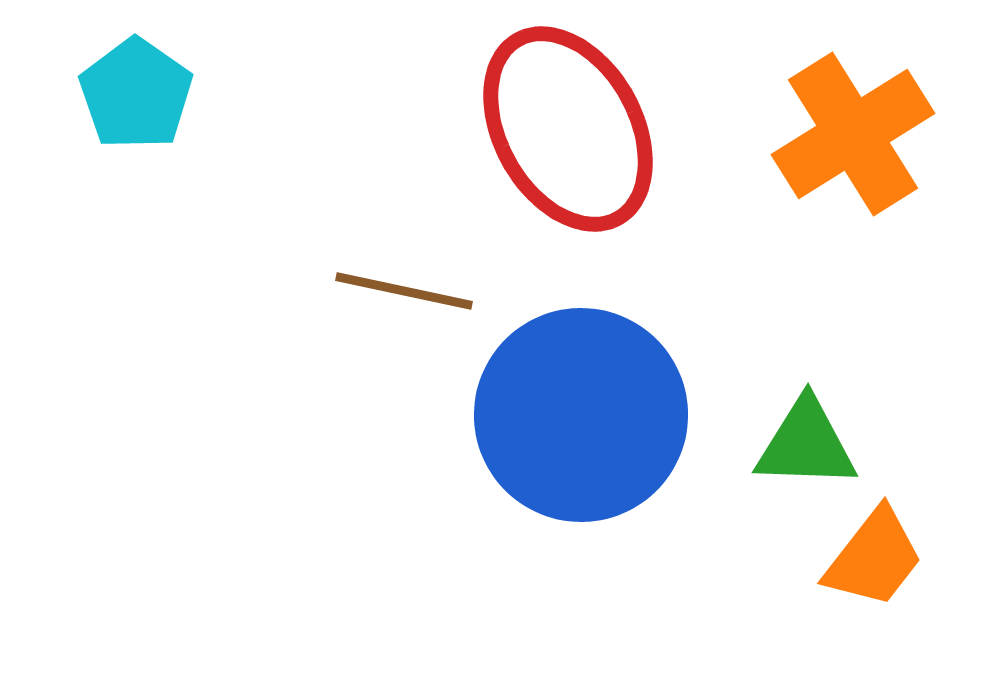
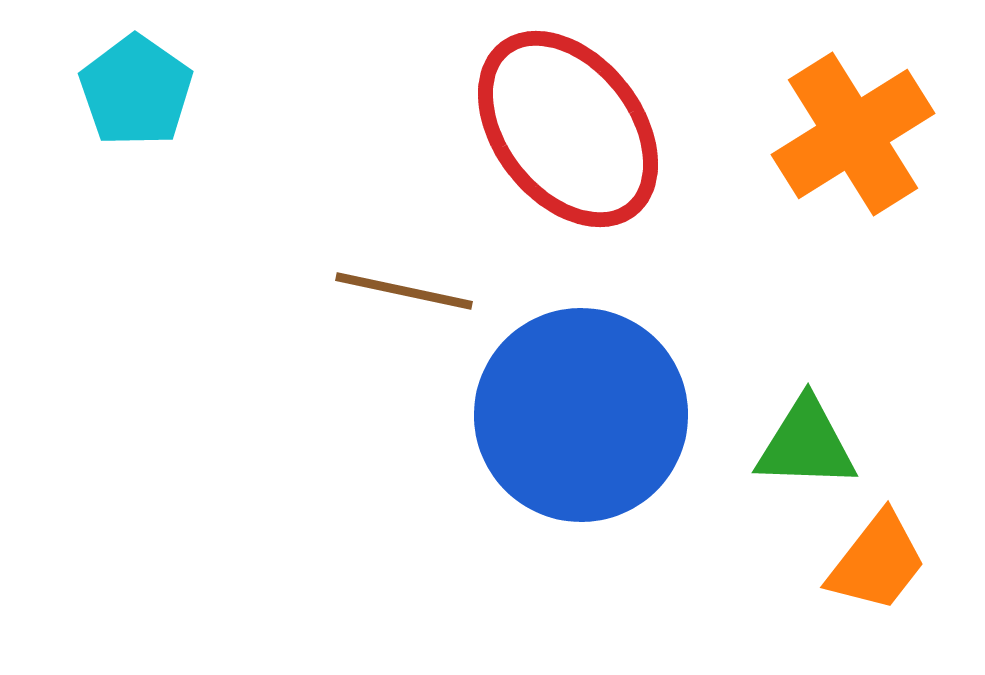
cyan pentagon: moved 3 px up
red ellipse: rotated 9 degrees counterclockwise
orange trapezoid: moved 3 px right, 4 px down
